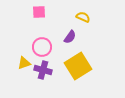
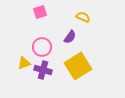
pink square: moved 1 px right; rotated 16 degrees counterclockwise
